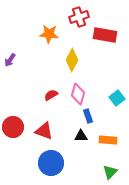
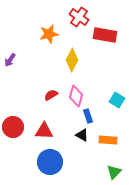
red cross: rotated 36 degrees counterclockwise
orange star: rotated 18 degrees counterclockwise
pink diamond: moved 2 px left, 2 px down
cyan square: moved 2 px down; rotated 21 degrees counterclockwise
red triangle: rotated 18 degrees counterclockwise
black triangle: moved 1 px right, 1 px up; rotated 32 degrees clockwise
blue circle: moved 1 px left, 1 px up
green triangle: moved 4 px right
